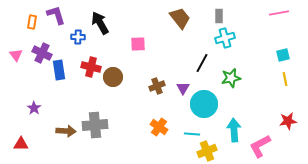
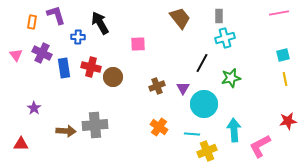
blue rectangle: moved 5 px right, 2 px up
